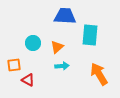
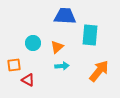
orange arrow: moved 3 px up; rotated 70 degrees clockwise
